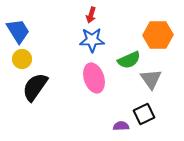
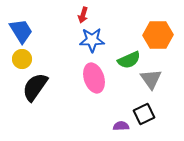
red arrow: moved 8 px left
blue trapezoid: moved 3 px right
